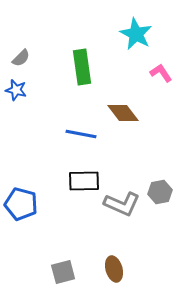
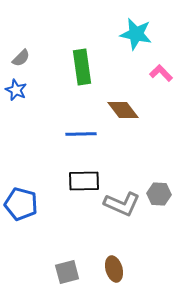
cyan star: rotated 16 degrees counterclockwise
pink L-shape: rotated 10 degrees counterclockwise
blue star: rotated 10 degrees clockwise
brown diamond: moved 3 px up
blue line: rotated 12 degrees counterclockwise
gray hexagon: moved 1 px left, 2 px down; rotated 15 degrees clockwise
gray square: moved 4 px right
